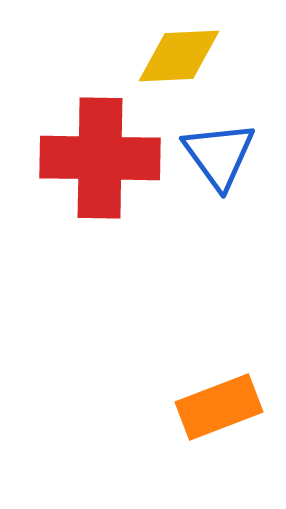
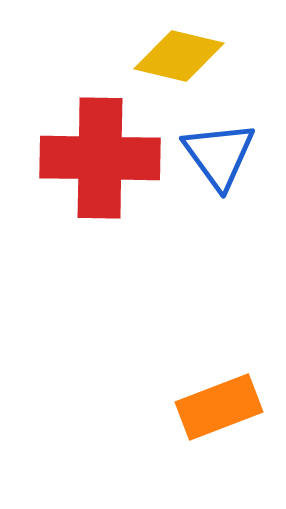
yellow diamond: rotated 16 degrees clockwise
